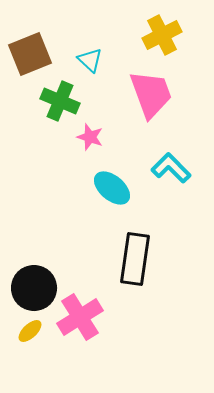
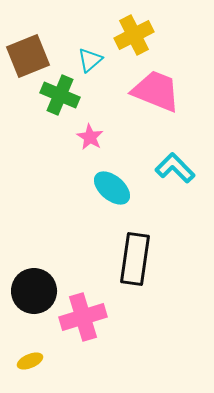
yellow cross: moved 28 px left
brown square: moved 2 px left, 2 px down
cyan triangle: rotated 36 degrees clockwise
pink trapezoid: moved 5 px right, 3 px up; rotated 48 degrees counterclockwise
green cross: moved 6 px up
pink star: rotated 12 degrees clockwise
cyan L-shape: moved 4 px right
black circle: moved 3 px down
pink cross: moved 3 px right; rotated 15 degrees clockwise
yellow ellipse: moved 30 px down; rotated 20 degrees clockwise
